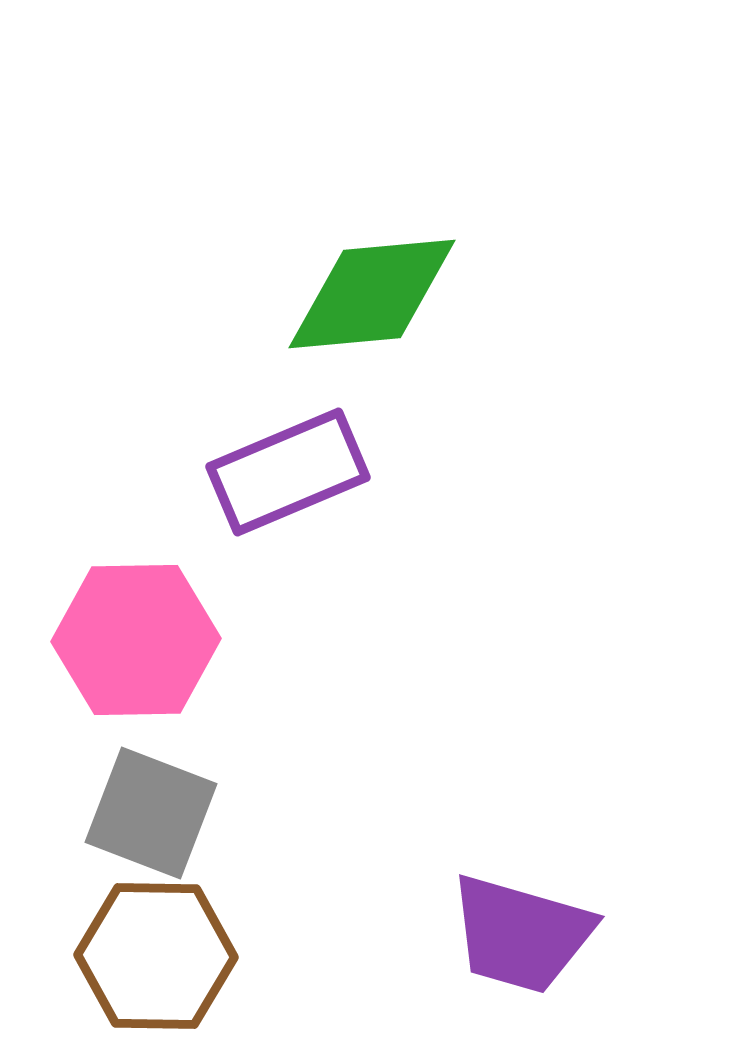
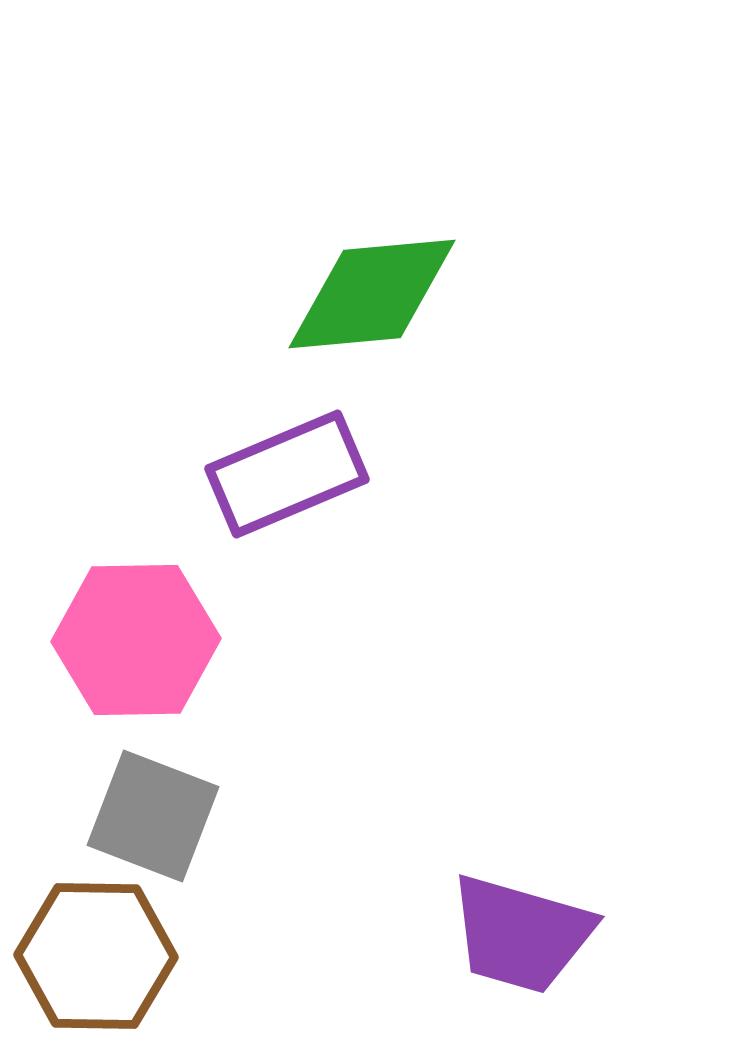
purple rectangle: moved 1 px left, 2 px down
gray square: moved 2 px right, 3 px down
brown hexagon: moved 60 px left
